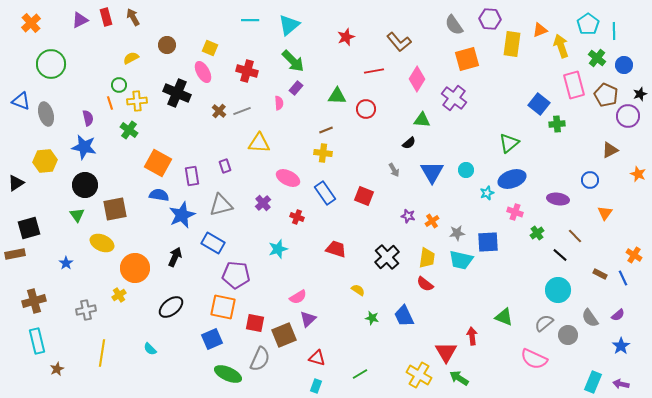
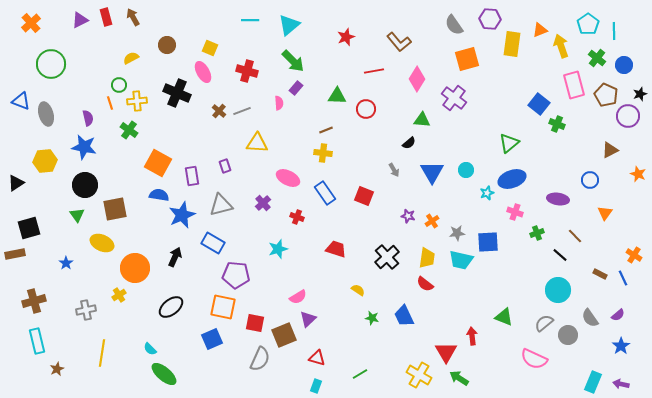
green cross at (557, 124): rotated 28 degrees clockwise
yellow triangle at (259, 143): moved 2 px left
green cross at (537, 233): rotated 16 degrees clockwise
green ellipse at (228, 374): moved 64 px left; rotated 16 degrees clockwise
